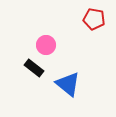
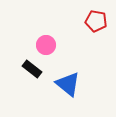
red pentagon: moved 2 px right, 2 px down
black rectangle: moved 2 px left, 1 px down
